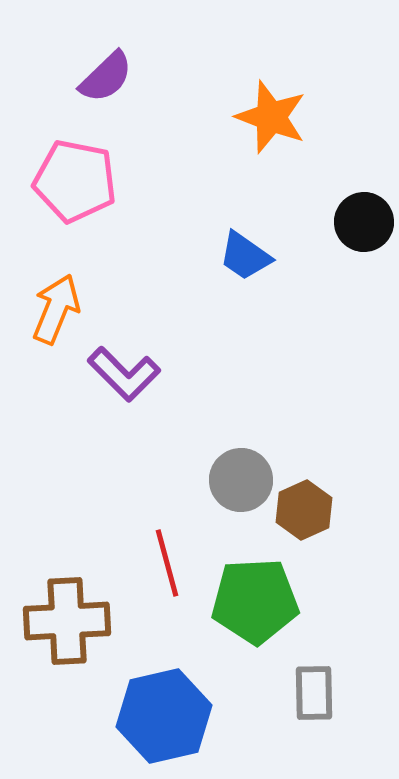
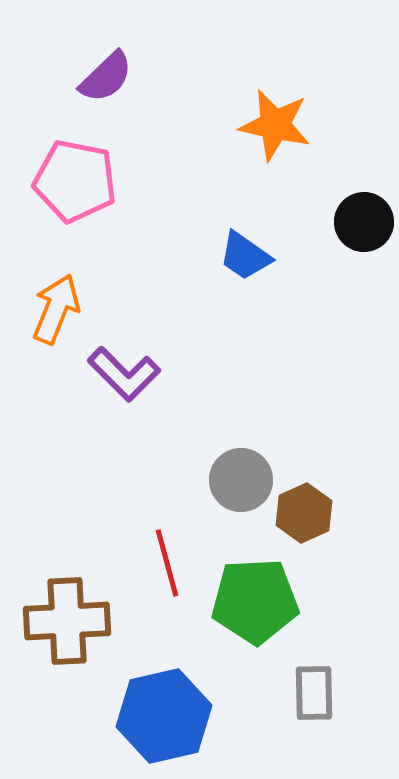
orange star: moved 4 px right, 8 px down; rotated 8 degrees counterclockwise
brown hexagon: moved 3 px down
